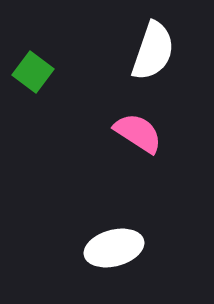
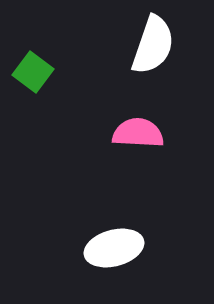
white semicircle: moved 6 px up
pink semicircle: rotated 30 degrees counterclockwise
